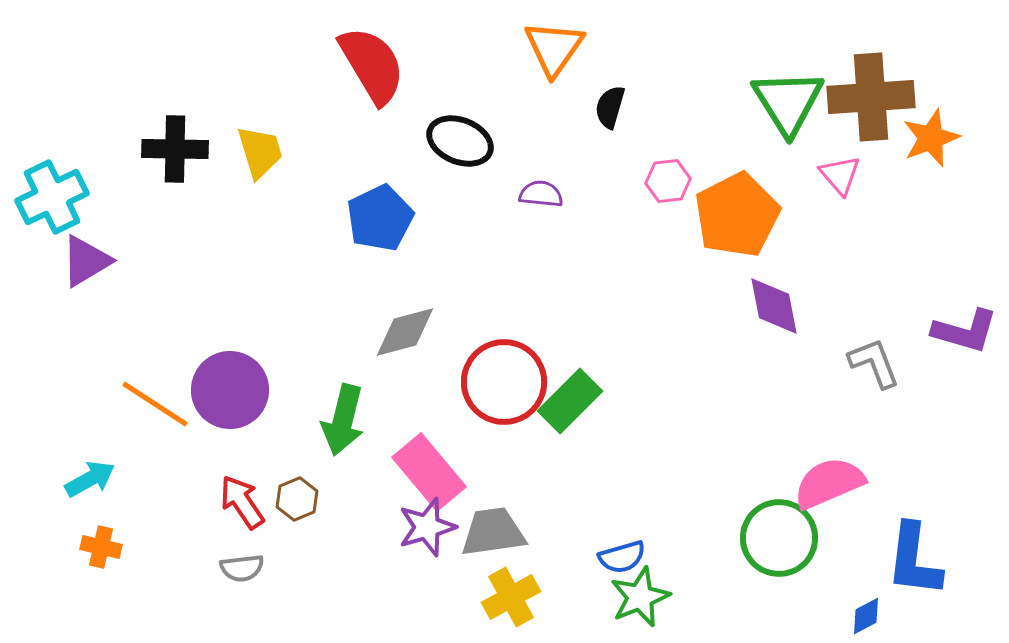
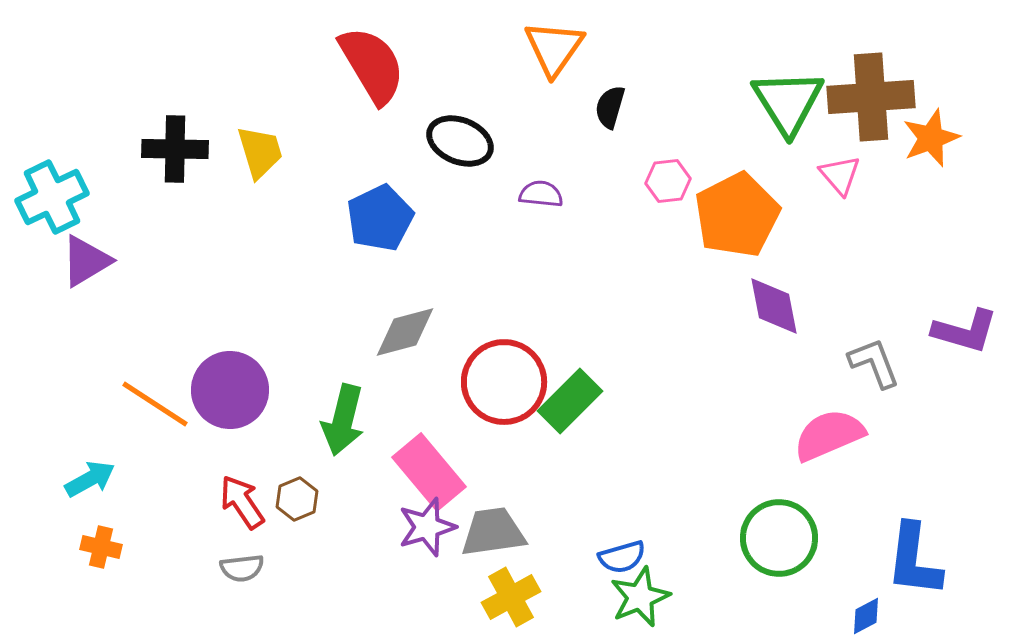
pink semicircle: moved 48 px up
